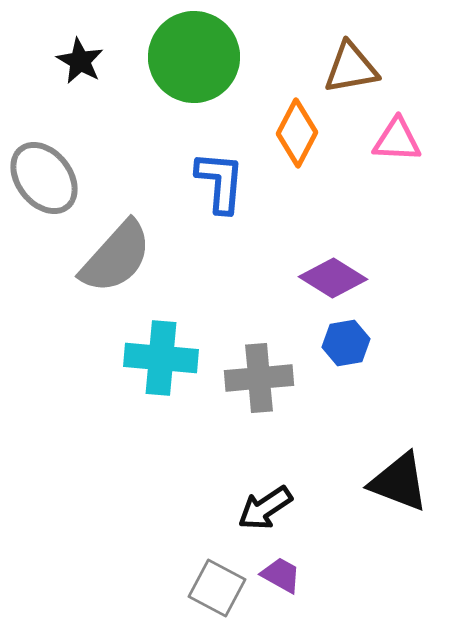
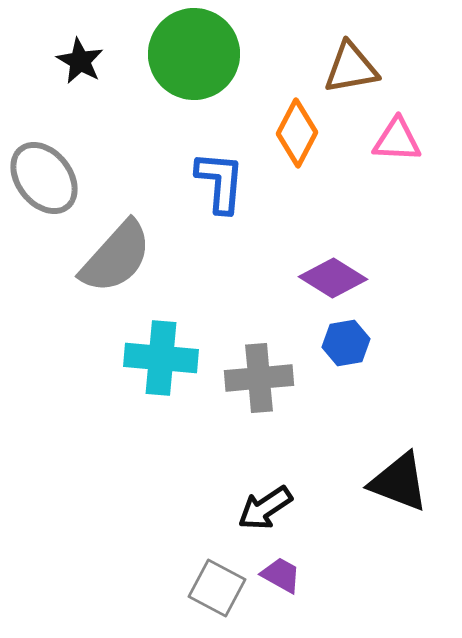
green circle: moved 3 px up
